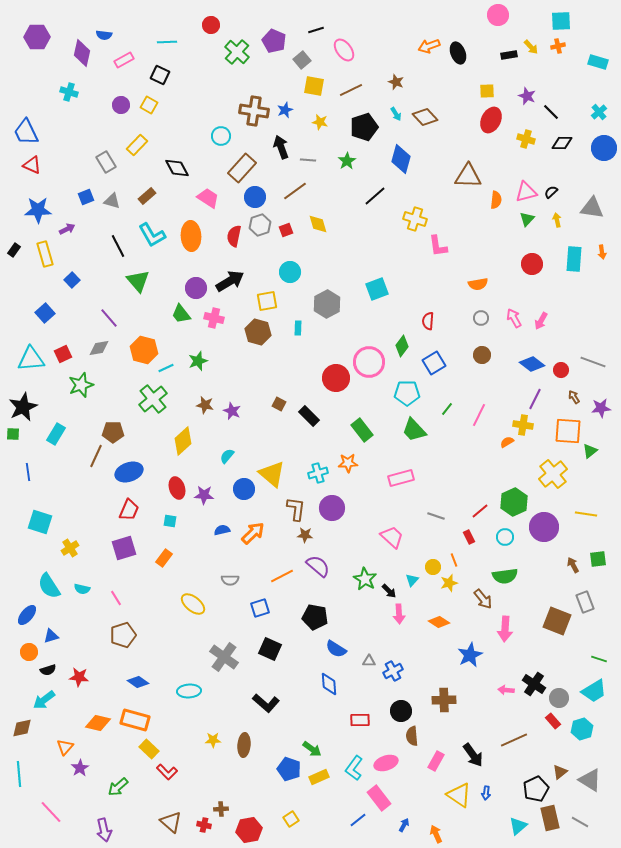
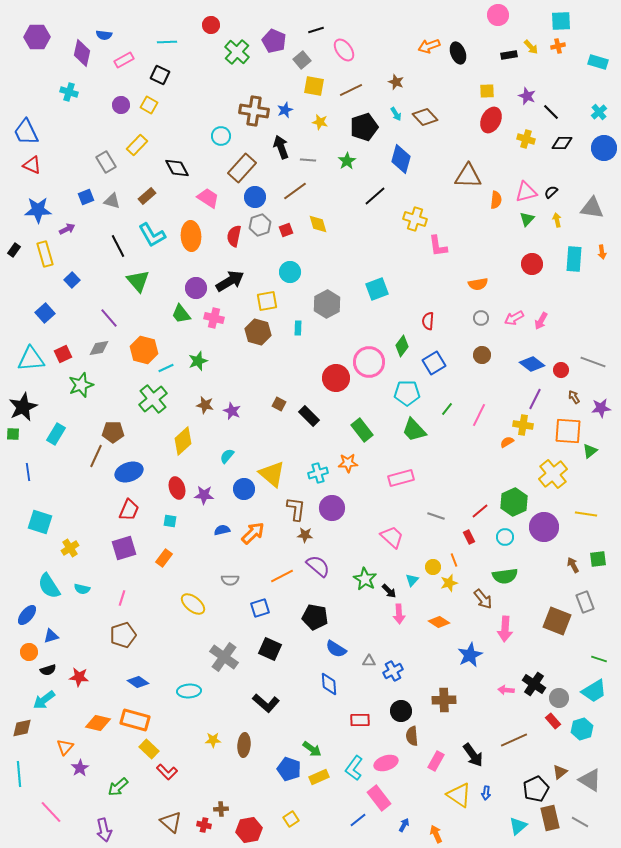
pink arrow at (514, 318): rotated 90 degrees counterclockwise
pink line at (116, 598): moved 6 px right; rotated 49 degrees clockwise
